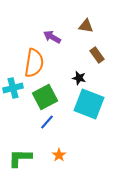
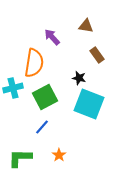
purple arrow: rotated 18 degrees clockwise
blue line: moved 5 px left, 5 px down
